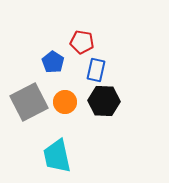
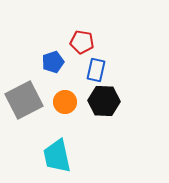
blue pentagon: rotated 20 degrees clockwise
gray square: moved 5 px left, 2 px up
